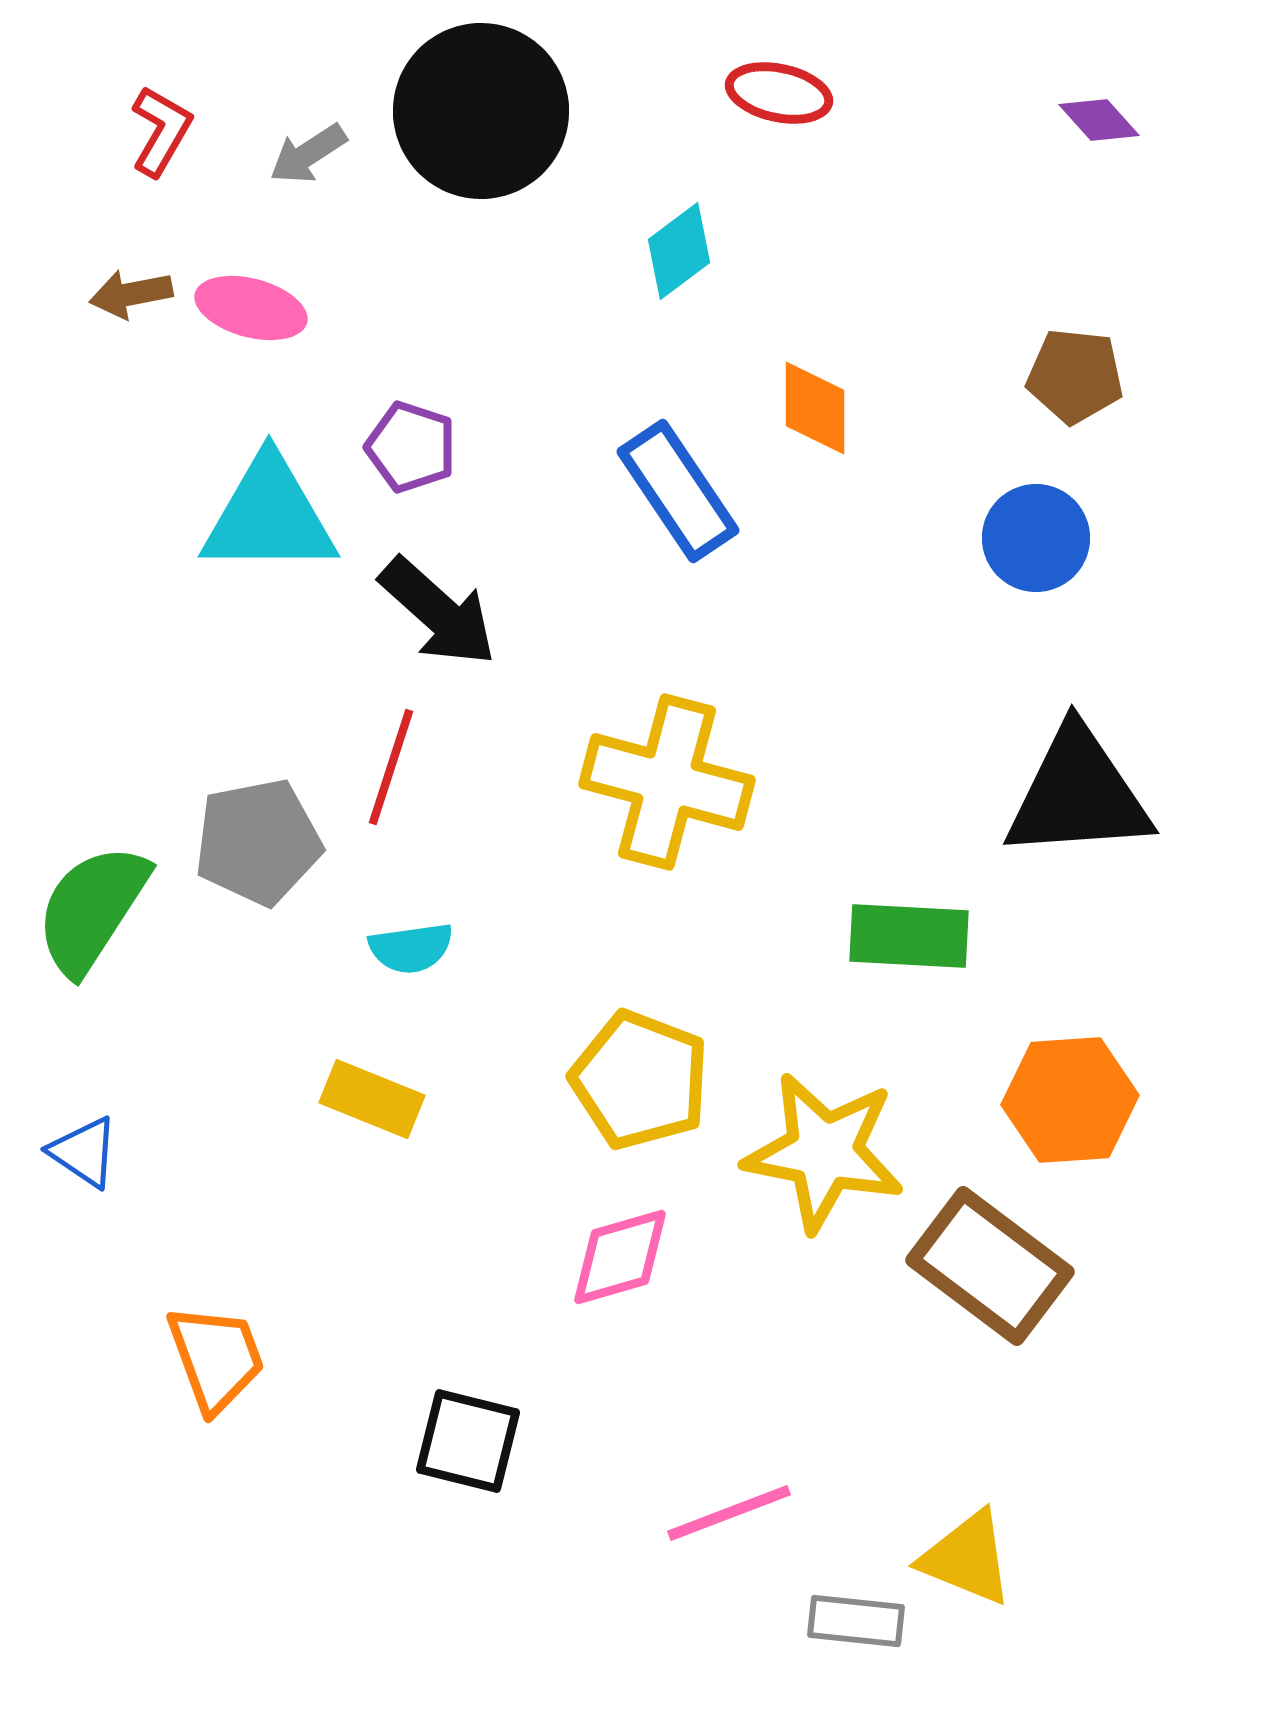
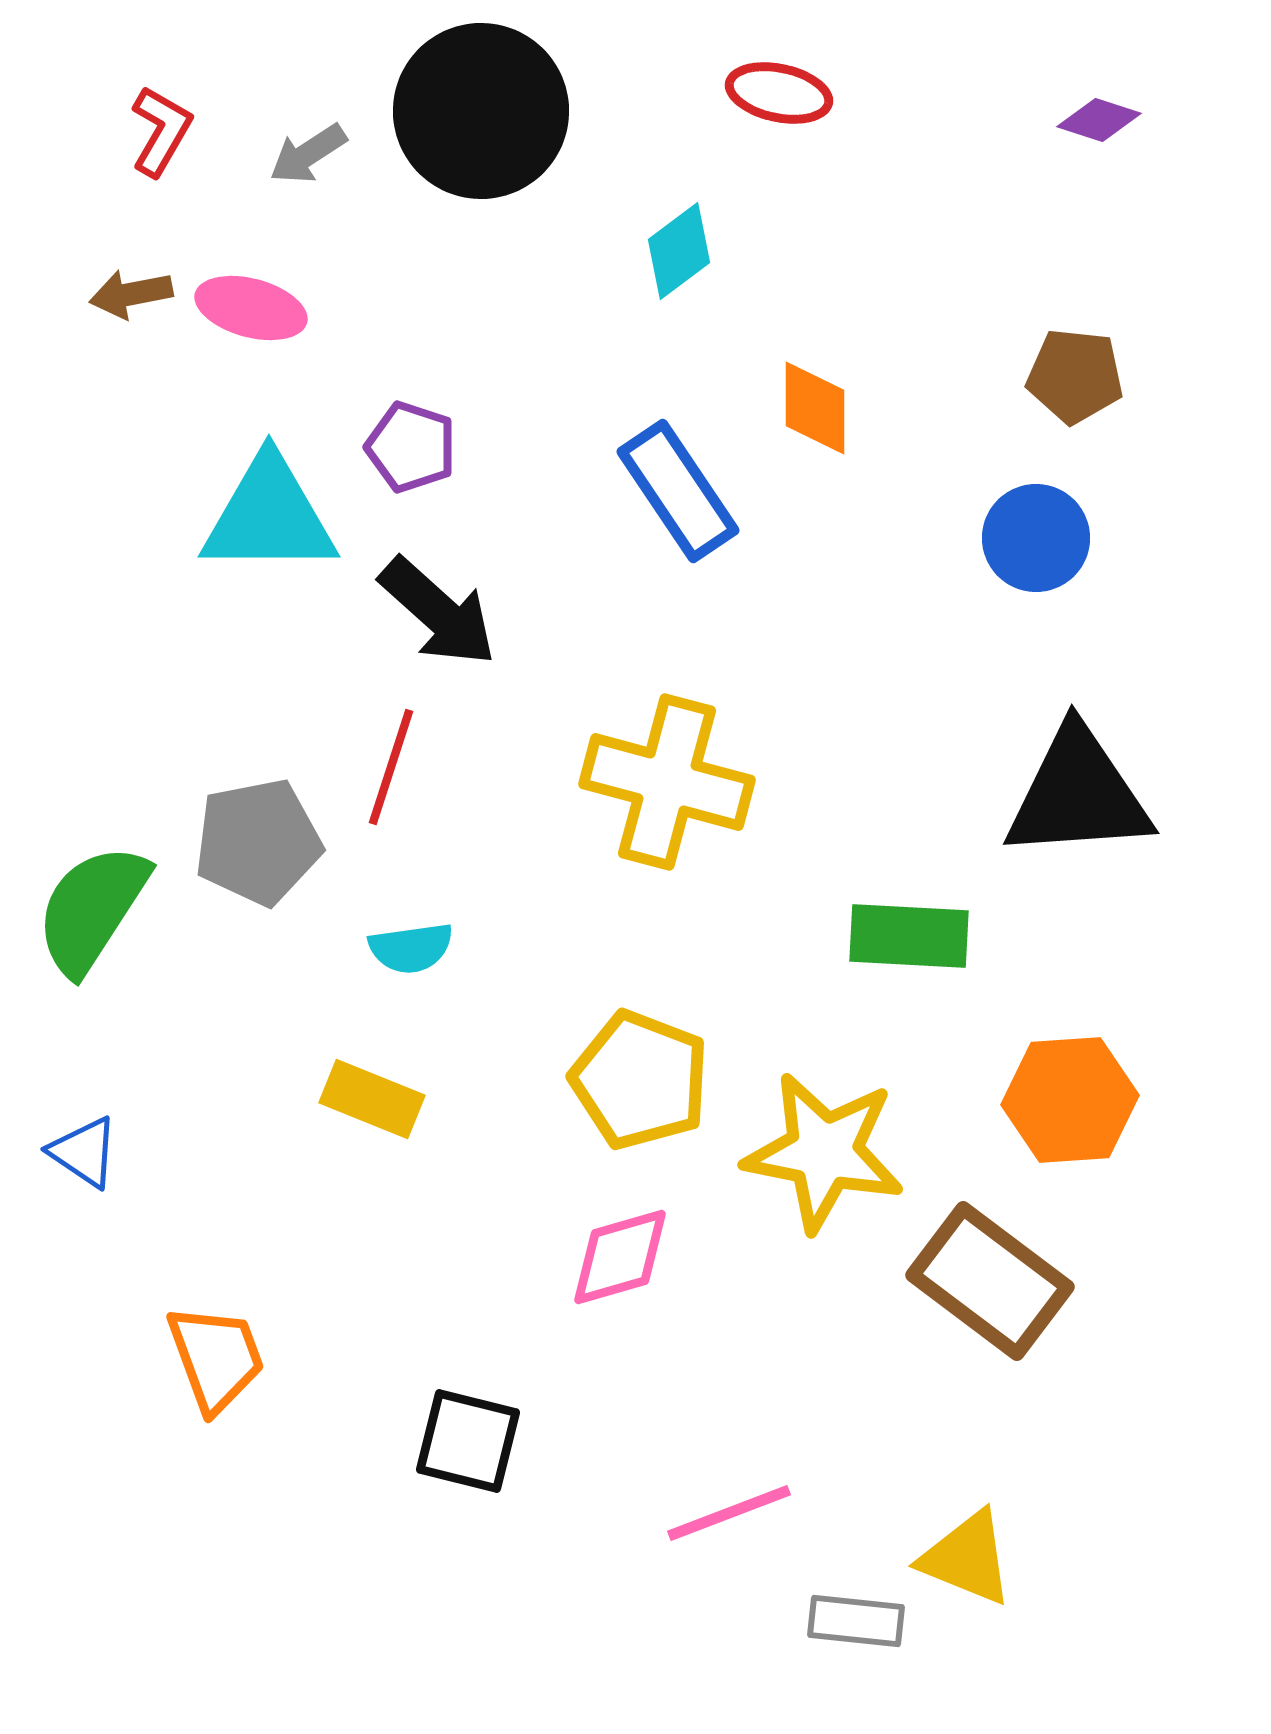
purple diamond: rotated 30 degrees counterclockwise
brown rectangle: moved 15 px down
